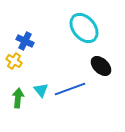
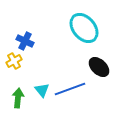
yellow cross: rotated 28 degrees clockwise
black ellipse: moved 2 px left, 1 px down
cyan triangle: moved 1 px right
